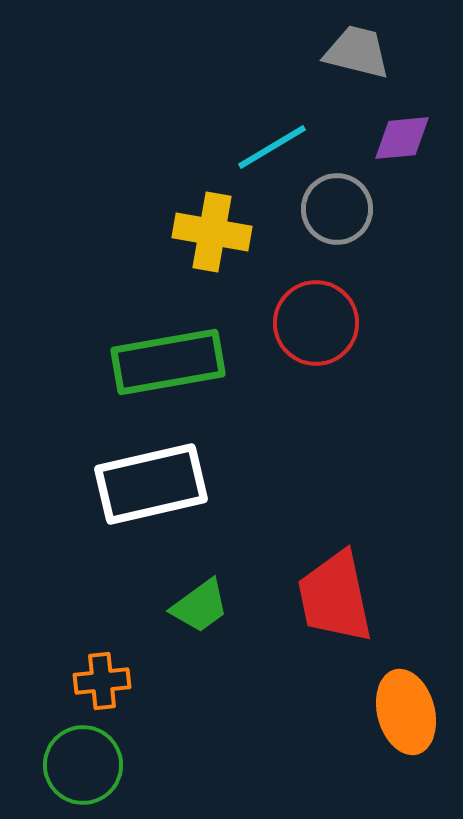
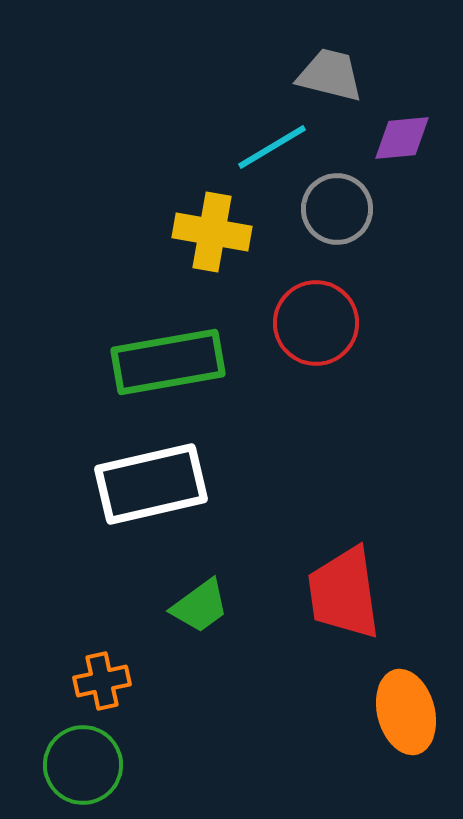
gray trapezoid: moved 27 px left, 23 px down
red trapezoid: moved 9 px right, 4 px up; rotated 4 degrees clockwise
orange cross: rotated 6 degrees counterclockwise
